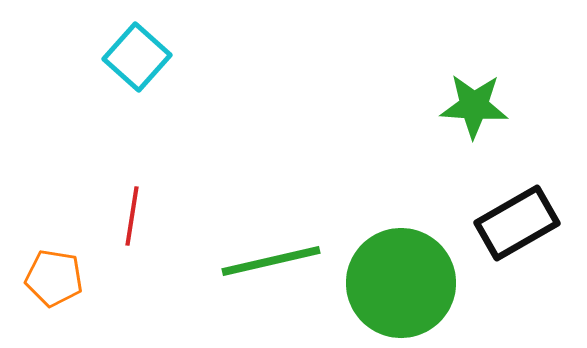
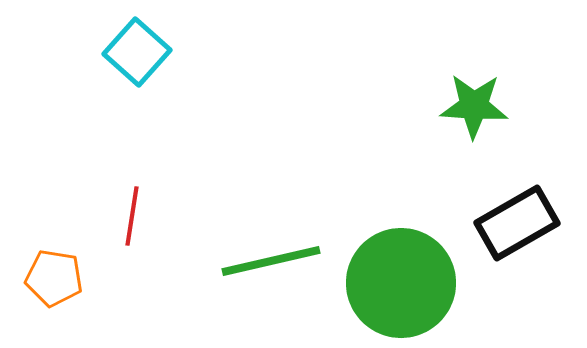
cyan square: moved 5 px up
